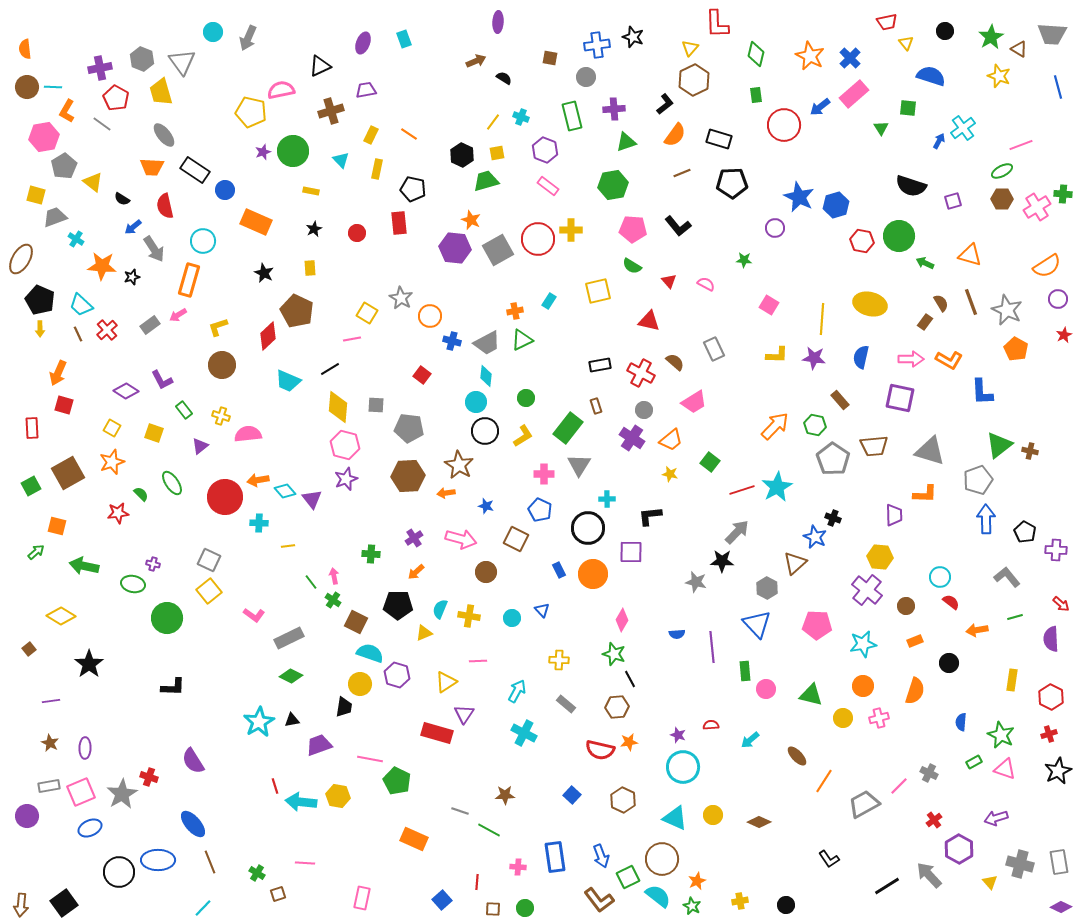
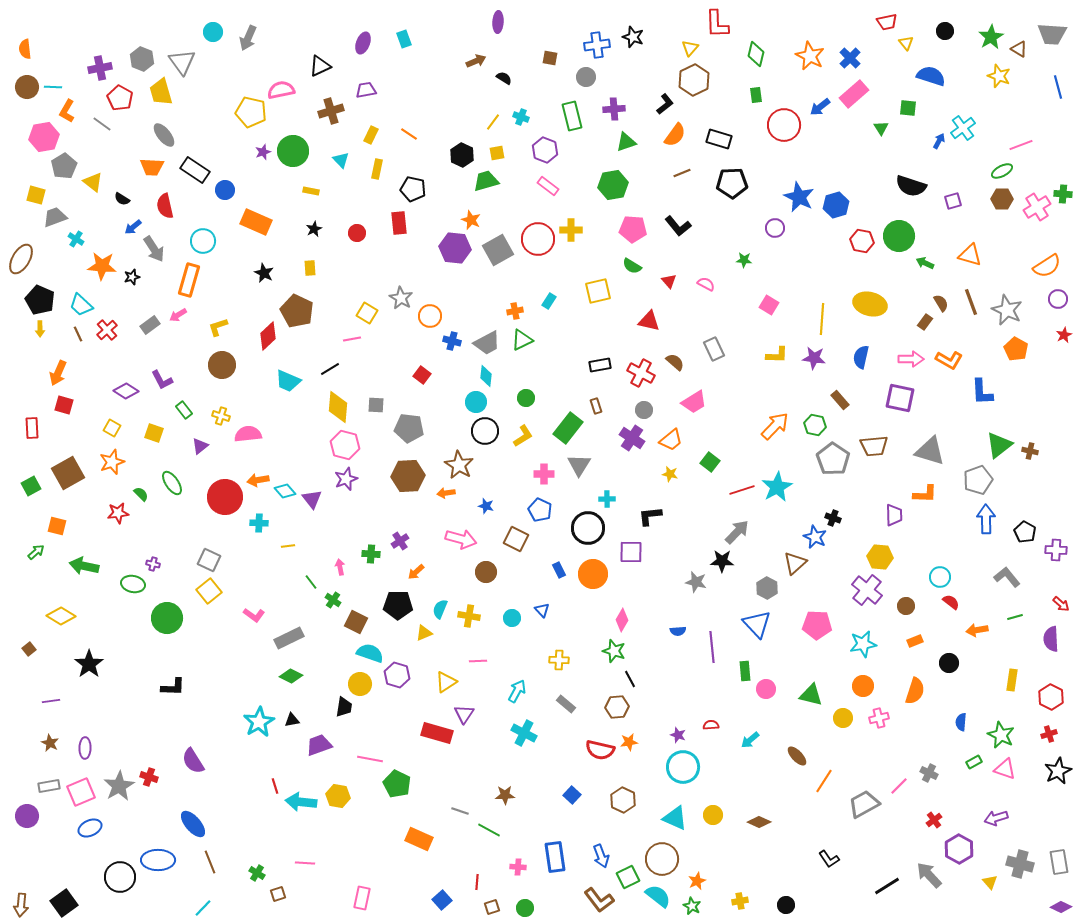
red pentagon at (116, 98): moved 4 px right
purple cross at (414, 538): moved 14 px left, 3 px down
pink arrow at (334, 576): moved 6 px right, 9 px up
blue semicircle at (677, 634): moved 1 px right, 3 px up
green star at (614, 654): moved 3 px up
green pentagon at (397, 781): moved 3 px down
gray star at (122, 794): moved 3 px left, 8 px up
orange rectangle at (414, 839): moved 5 px right
black circle at (119, 872): moved 1 px right, 5 px down
brown square at (493, 909): moved 1 px left, 2 px up; rotated 21 degrees counterclockwise
